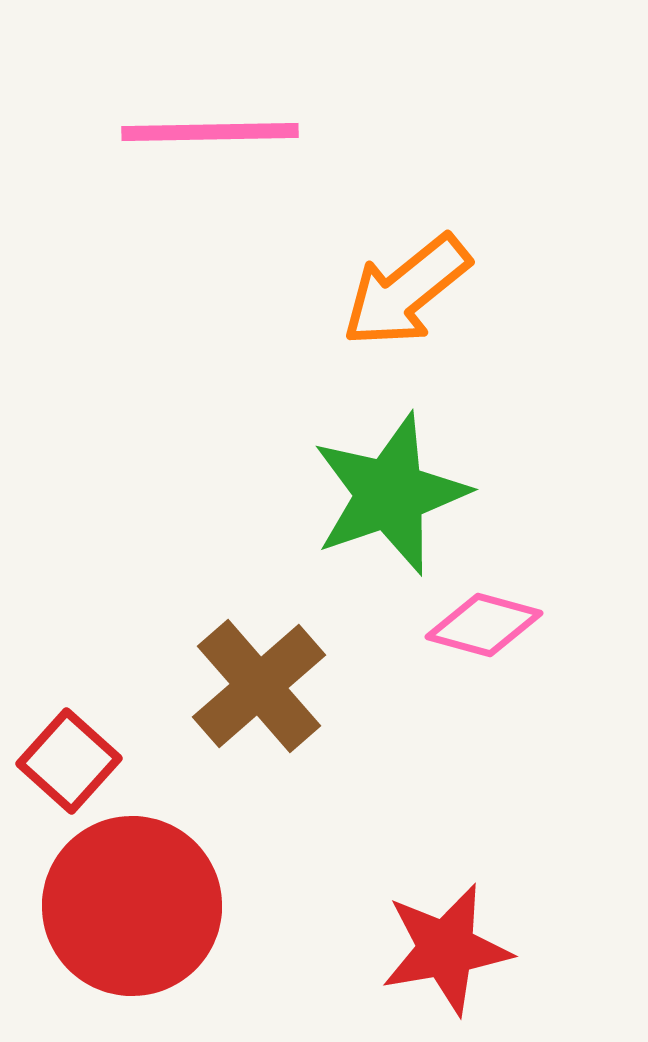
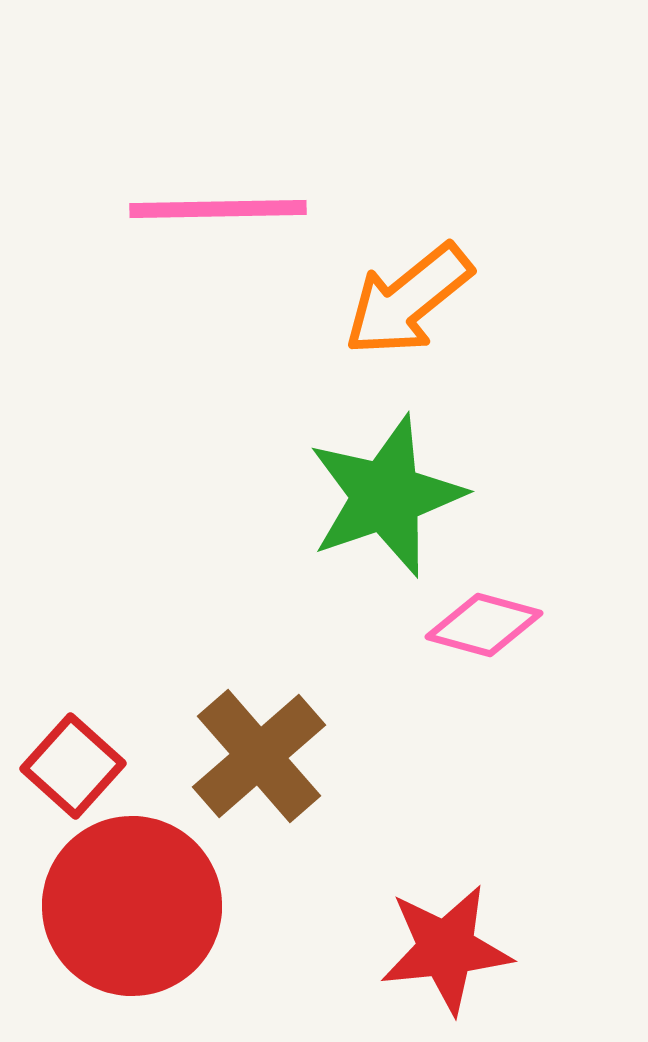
pink line: moved 8 px right, 77 px down
orange arrow: moved 2 px right, 9 px down
green star: moved 4 px left, 2 px down
brown cross: moved 70 px down
red square: moved 4 px right, 5 px down
red star: rotated 4 degrees clockwise
